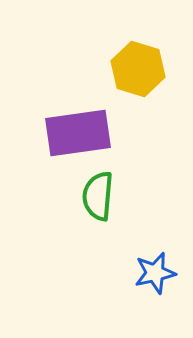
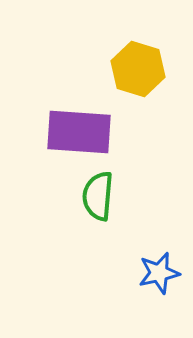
purple rectangle: moved 1 px right, 1 px up; rotated 12 degrees clockwise
blue star: moved 4 px right
